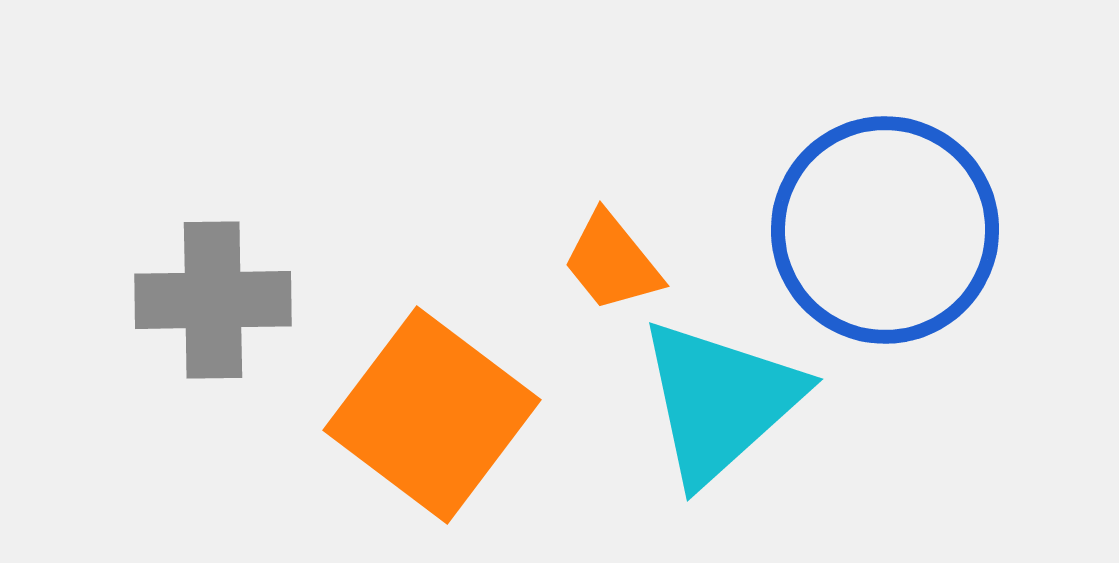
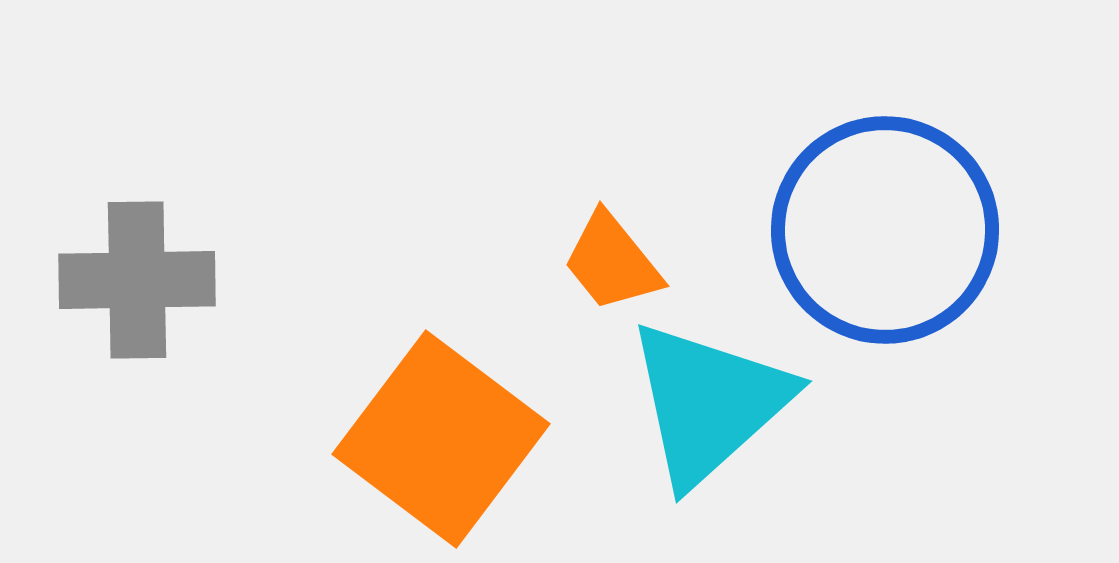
gray cross: moved 76 px left, 20 px up
cyan triangle: moved 11 px left, 2 px down
orange square: moved 9 px right, 24 px down
